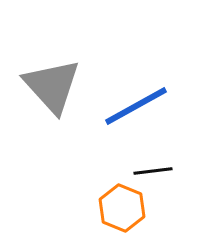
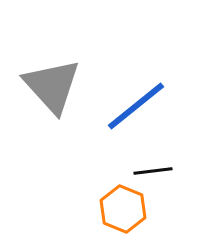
blue line: rotated 10 degrees counterclockwise
orange hexagon: moved 1 px right, 1 px down
